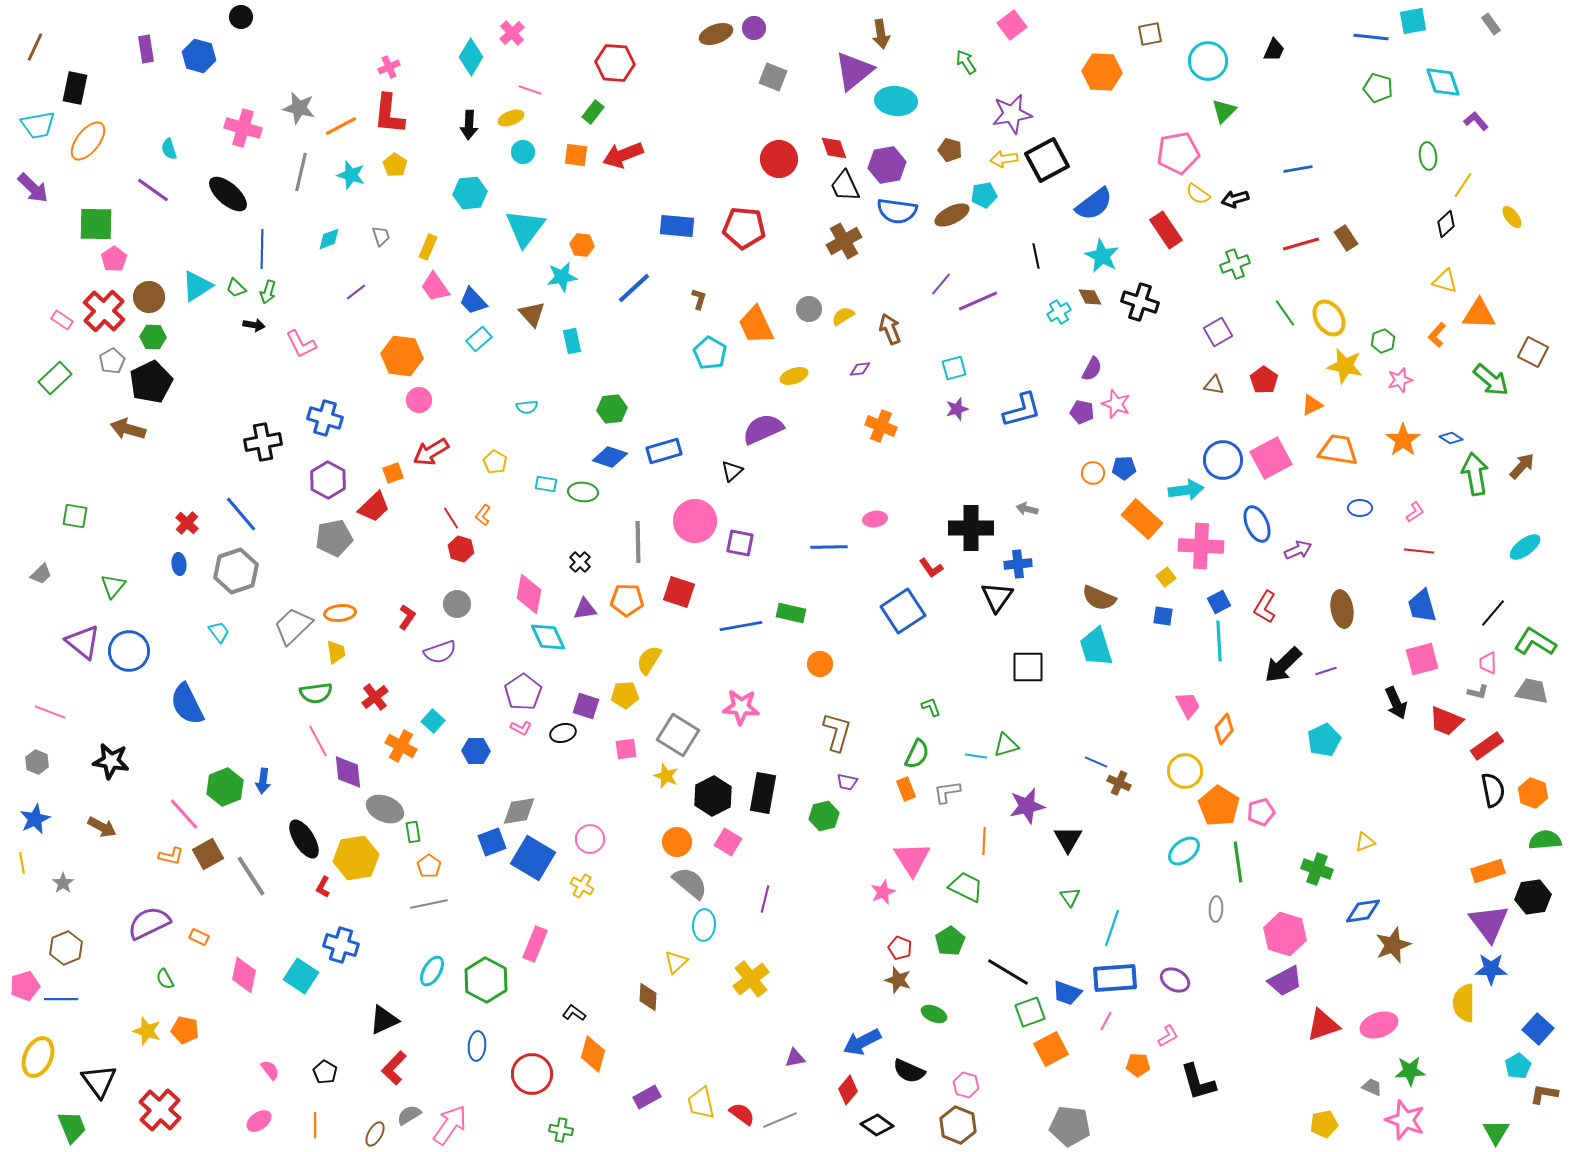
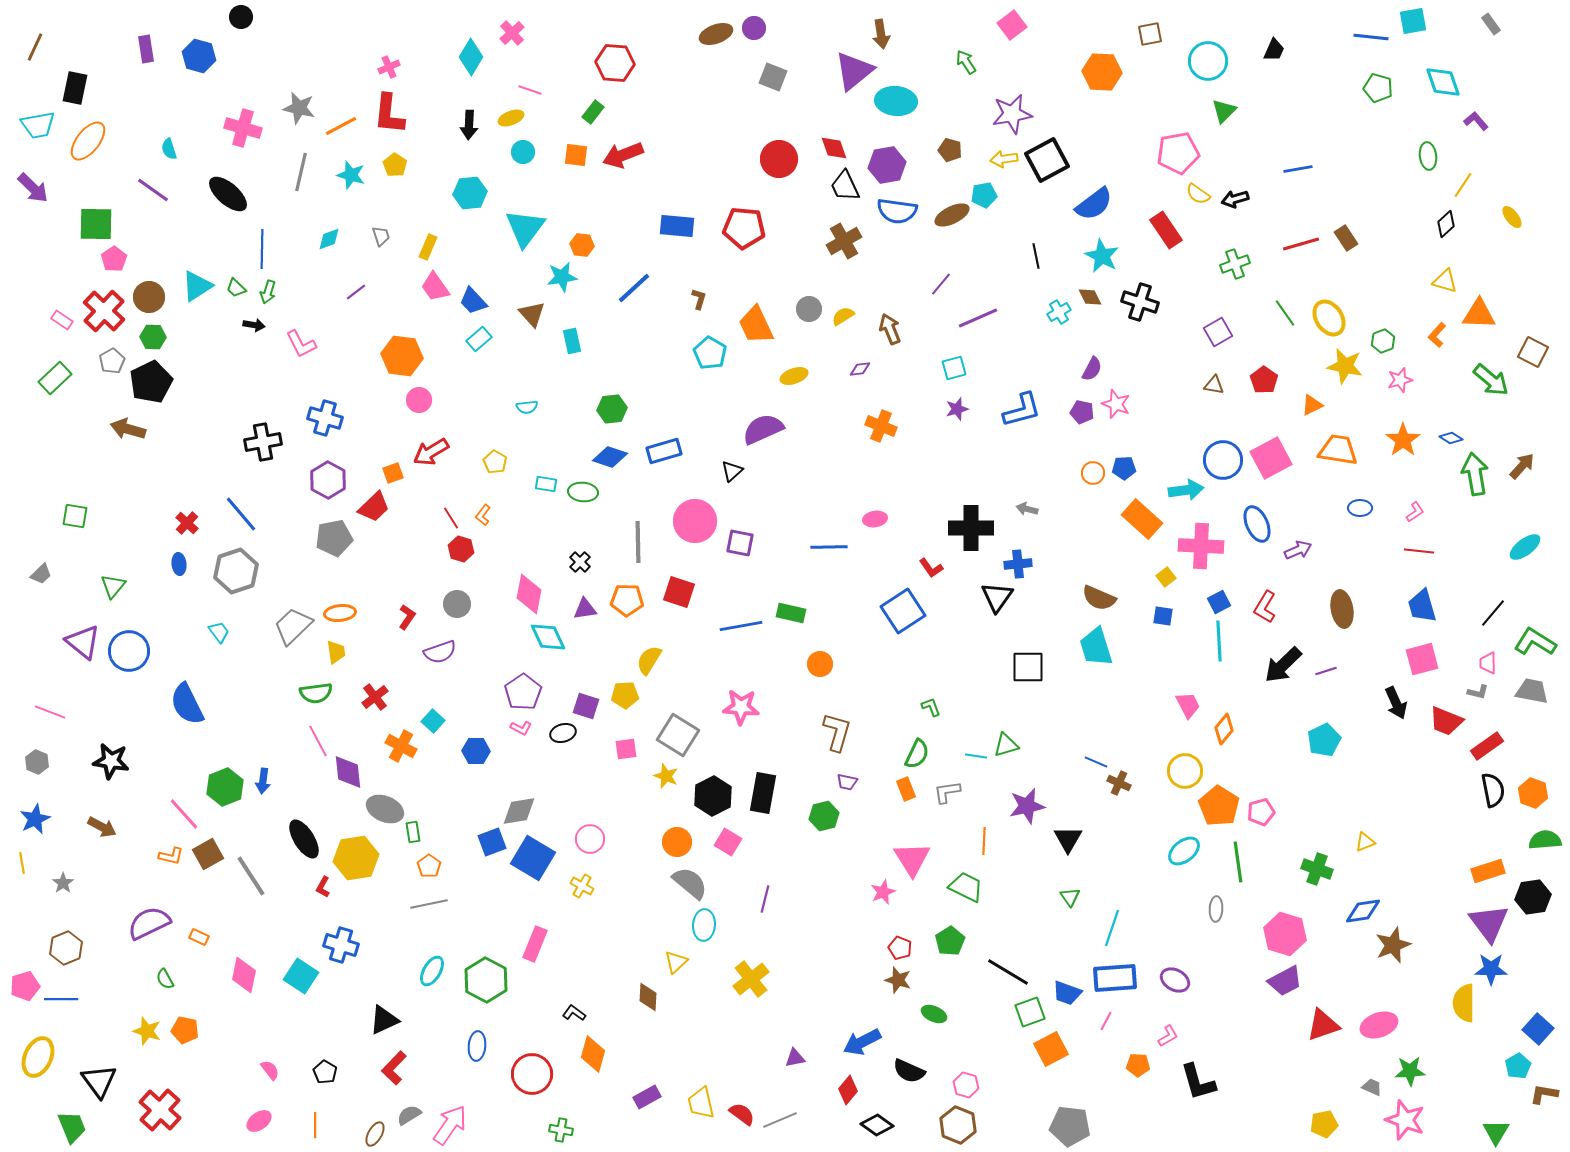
purple line at (978, 301): moved 17 px down
